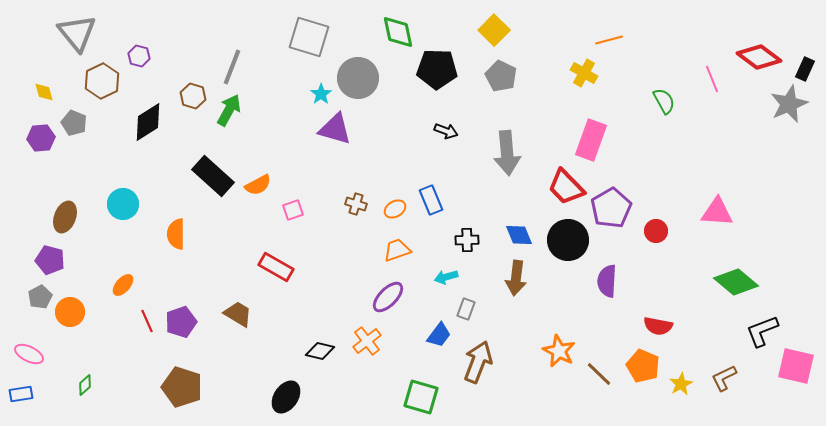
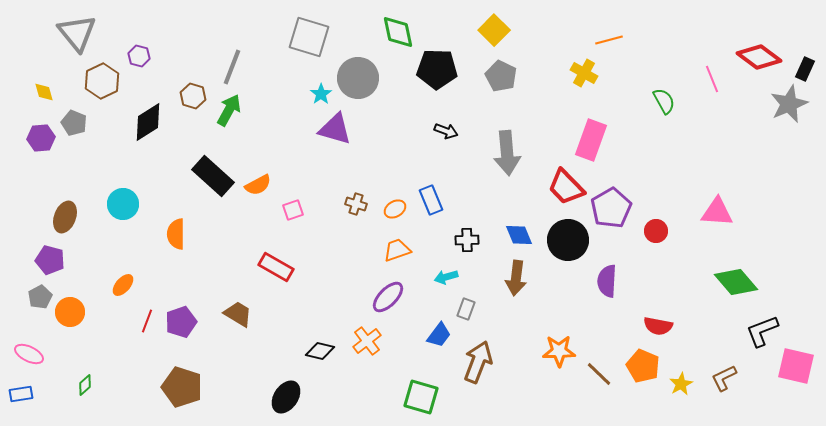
green diamond at (736, 282): rotated 9 degrees clockwise
red line at (147, 321): rotated 45 degrees clockwise
orange star at (559, 351): rotated 28 degrees counterclockwise
